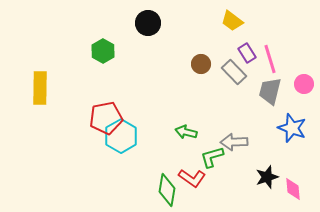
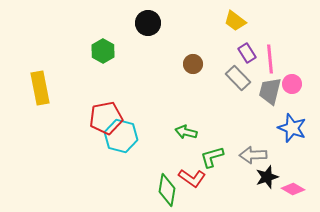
yellow trapezoid: moved 3 px right
pink line: rotated 12 degrees clockwise
brown circle: moved 8 px left
gray rectangle: moved 4 px right, 6 px down
pink circle: moved 12 px left
yellow rectangle: rotated 12 degrees counterclockwise
cyan hexagon: rotated 16 degrees counterclockwise
gray arrow: moved 19 px right, 13 px down
pink diamond: rotated 55 degrees counterclockwise
